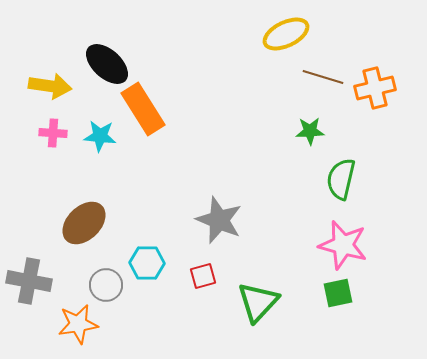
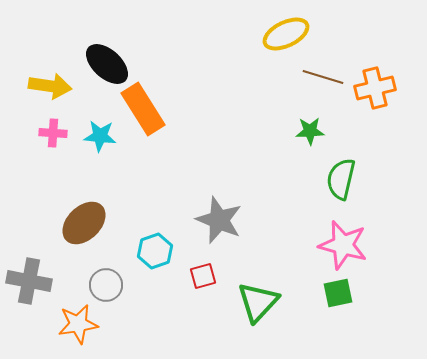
cyan hexagon: moved 8 px right, 12 px up; rotated 20 degrees counterclockwise
